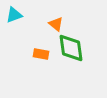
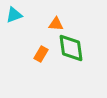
orange triangle: rotated 35 degrees counterclockwise
orange rectangle: rotated 70 degrees counterclockwise
